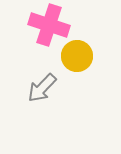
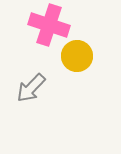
gray arrow: moved 11 px left
